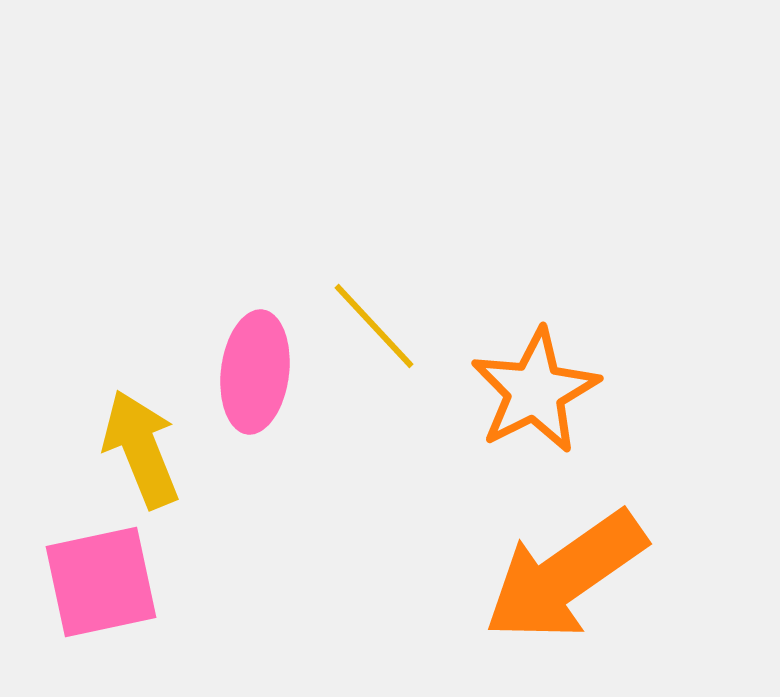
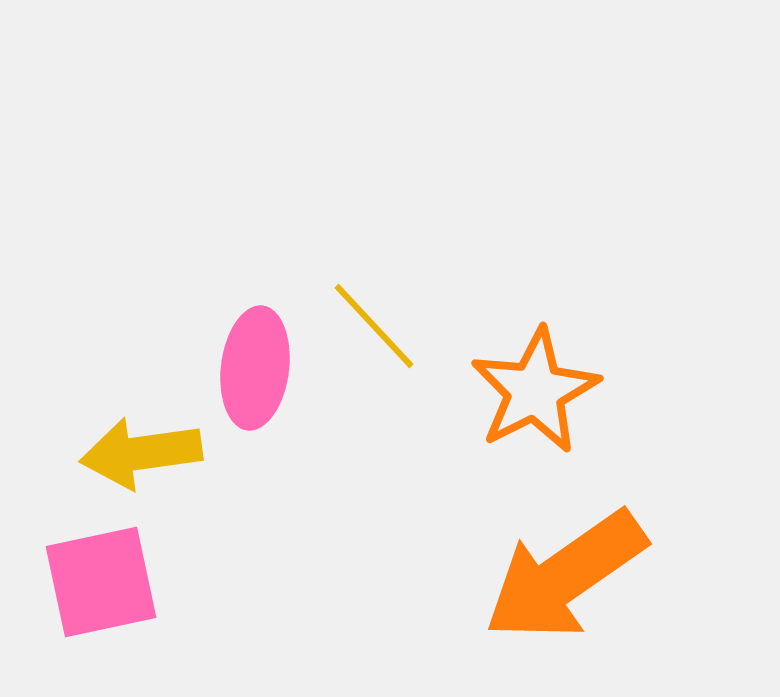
pink ellipse: moved 4 px up
yellow arrow: moved 4 px down; rotated 76 degrees counterclockwise
